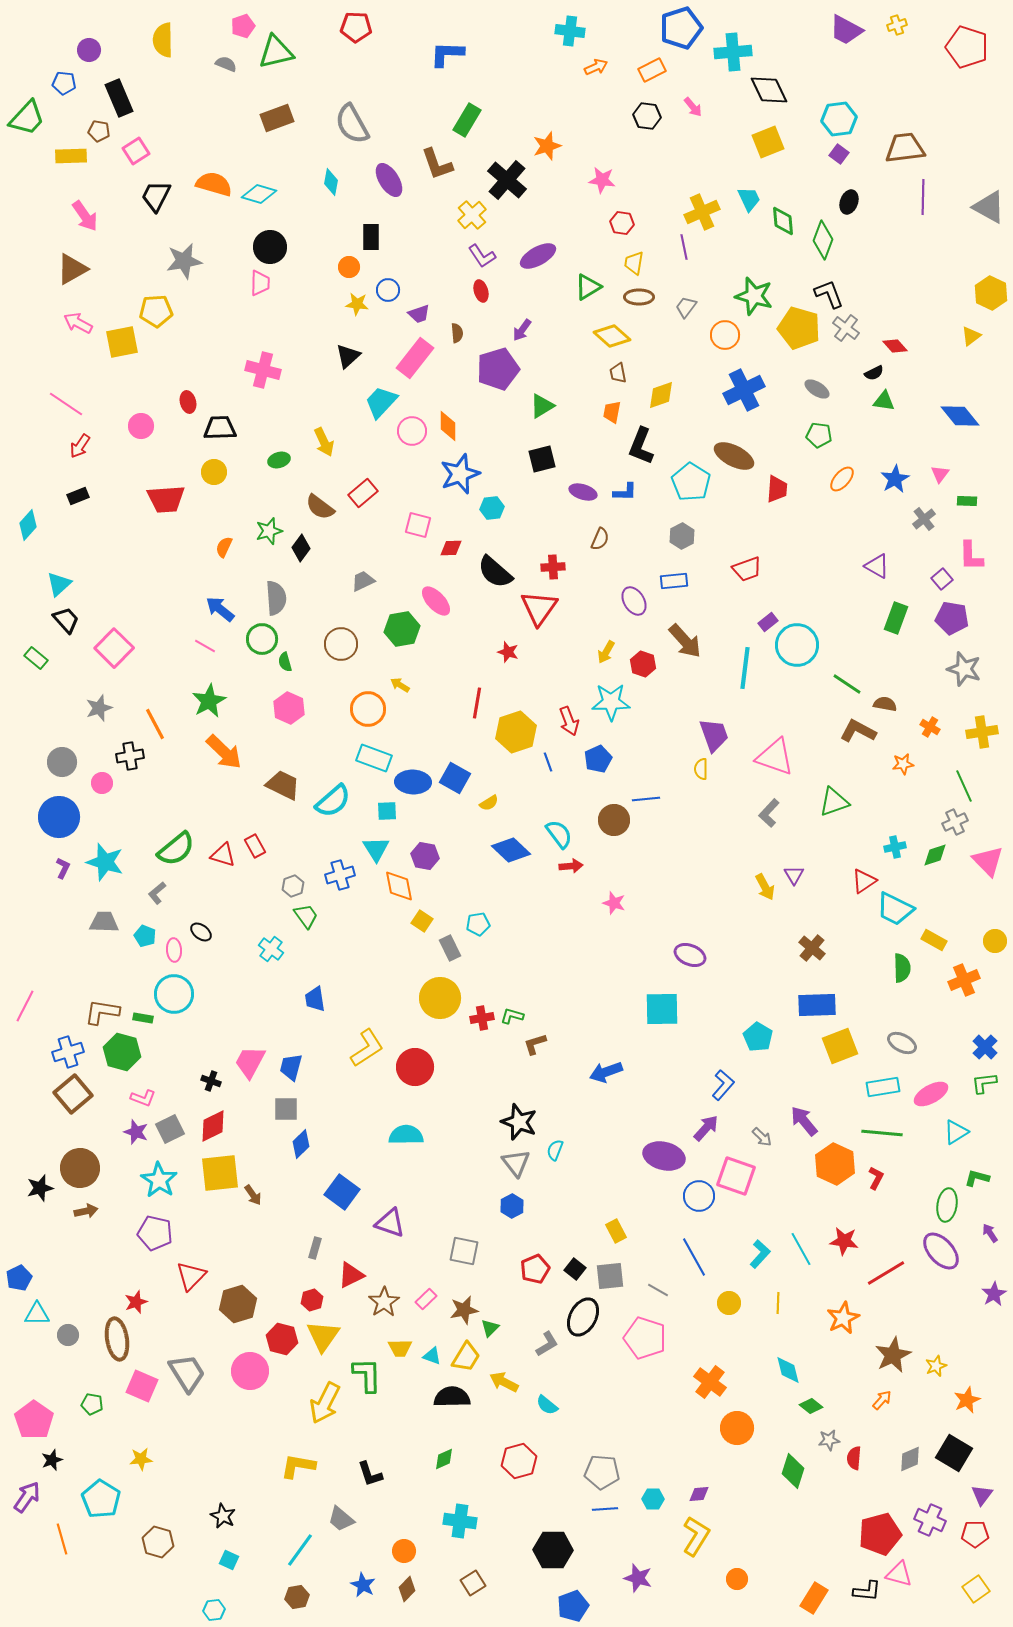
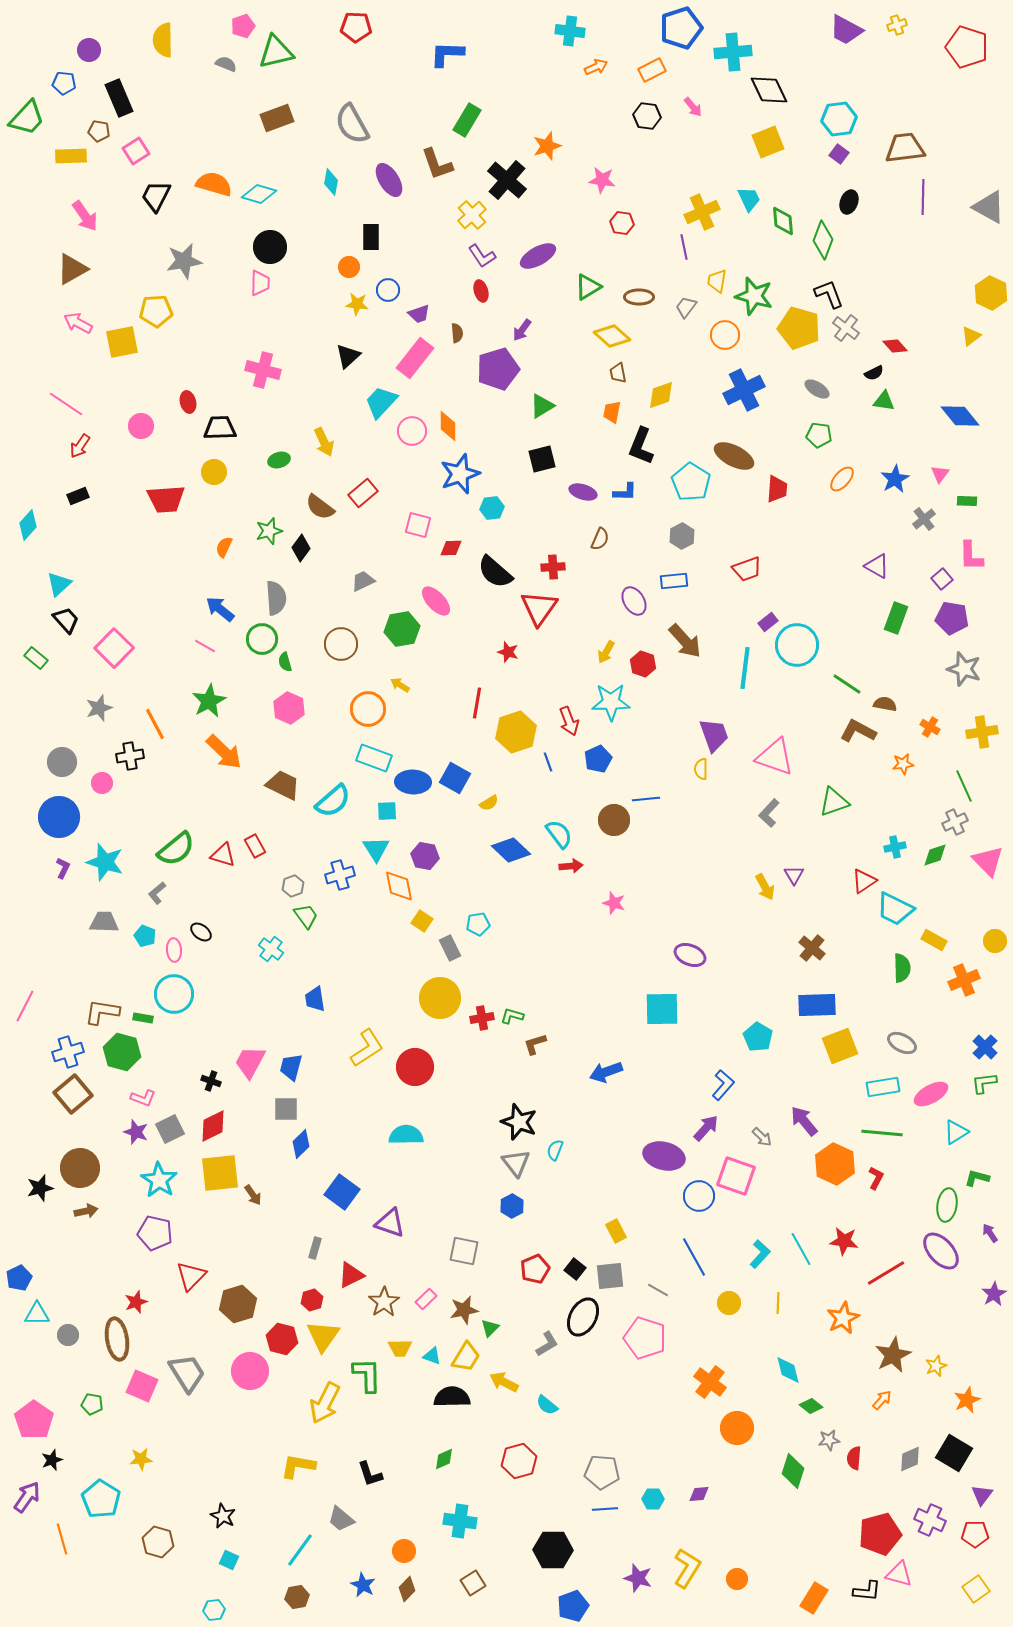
yellow trapezoid at (634, 263): moved 83 px right, 18 px down
yellow L-shape at (696, 1536): moved 9 px left, 32 px down
